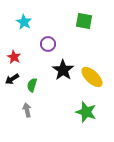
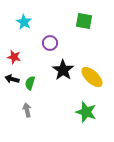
purple circle: moved 2 px right, 1 px up
red star: rotated 16 degrees counterclockwise
black arrow: rotated 48 degrees clockwise
green semicircle: moved 2 px left, 2 px up
